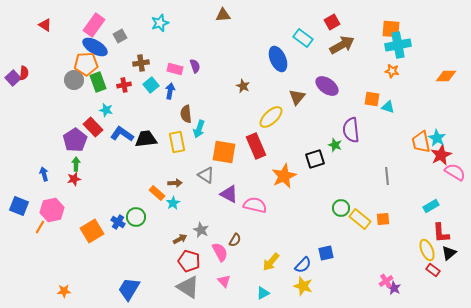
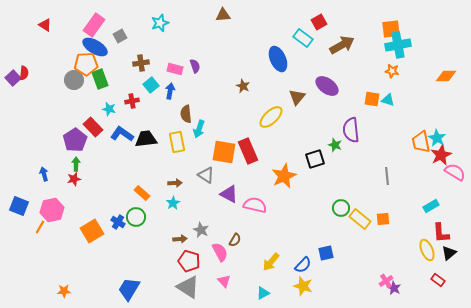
red square at (332, 22): moved 13 px left
orange square at (391, 29): rotated 12 degrees counterclockwise
green rectangle at (98, 82): moved 2 px right, 3 px up
red cross at (124, 85): moved 8 px right, 16 px down
cyan triangle at (388, 107): moved 7 px up
cyan star at (106, 110): moved 3 px right, 1 px up
red rectangle at (256, 146): moved 8 px left, 5 px down
orange rectangle at (157, 193): moved 15 px left
brown arrow at (180, 239): rotated 24 degrees clockwise
red rectangle at (433, 270): moved 5 px right, 10 px down
